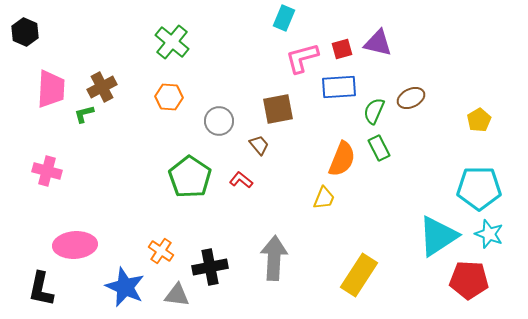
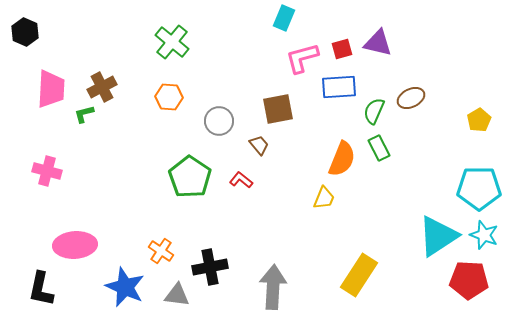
cyan star: moved 5 px left, 1 px down
gray arrow: moved 1 px left, 29 px down
